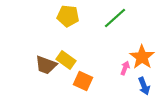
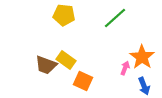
yellow pentagon: moved 4 px left, 1 px up
